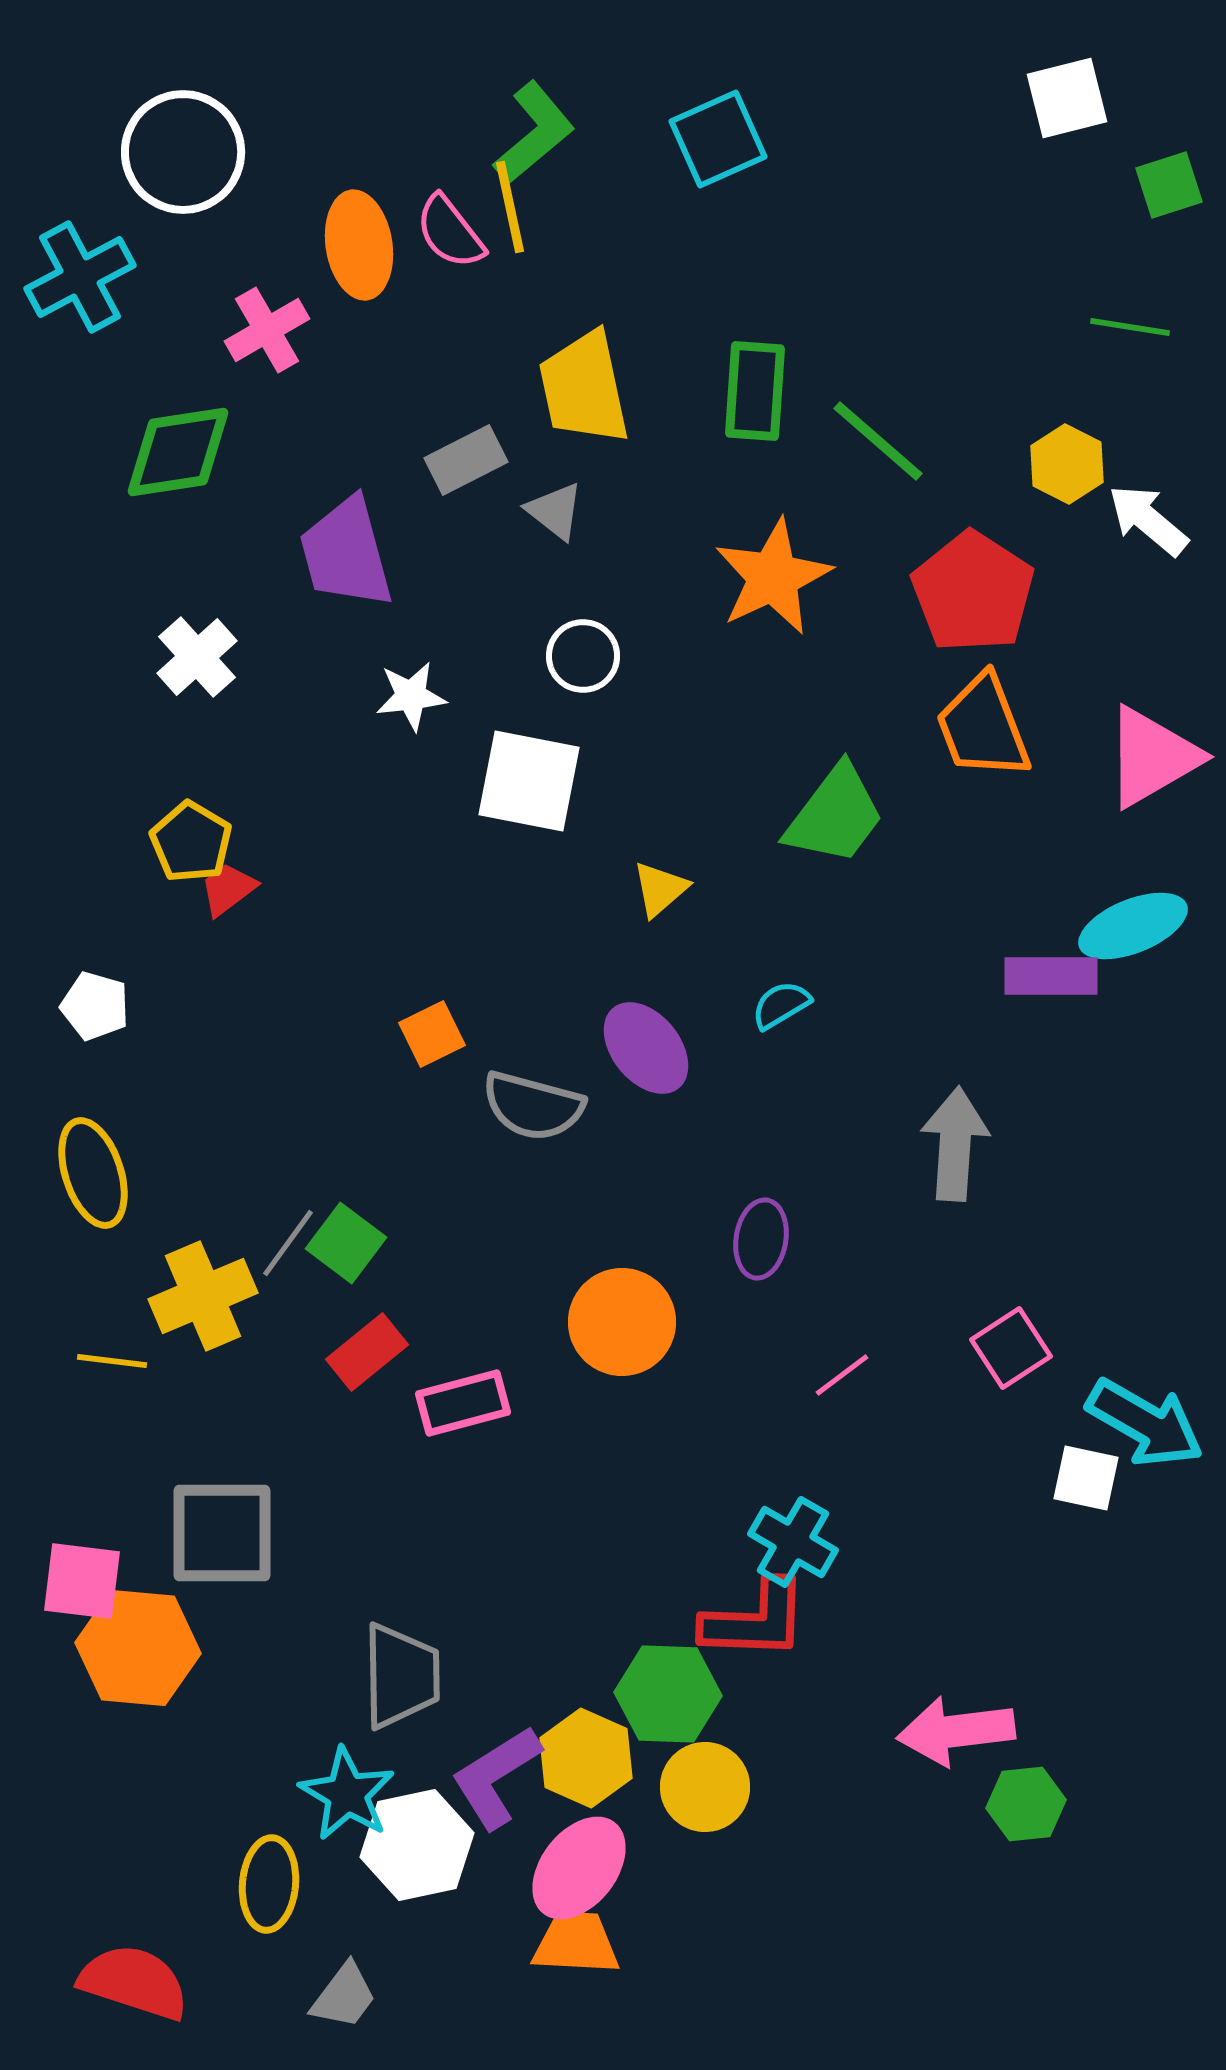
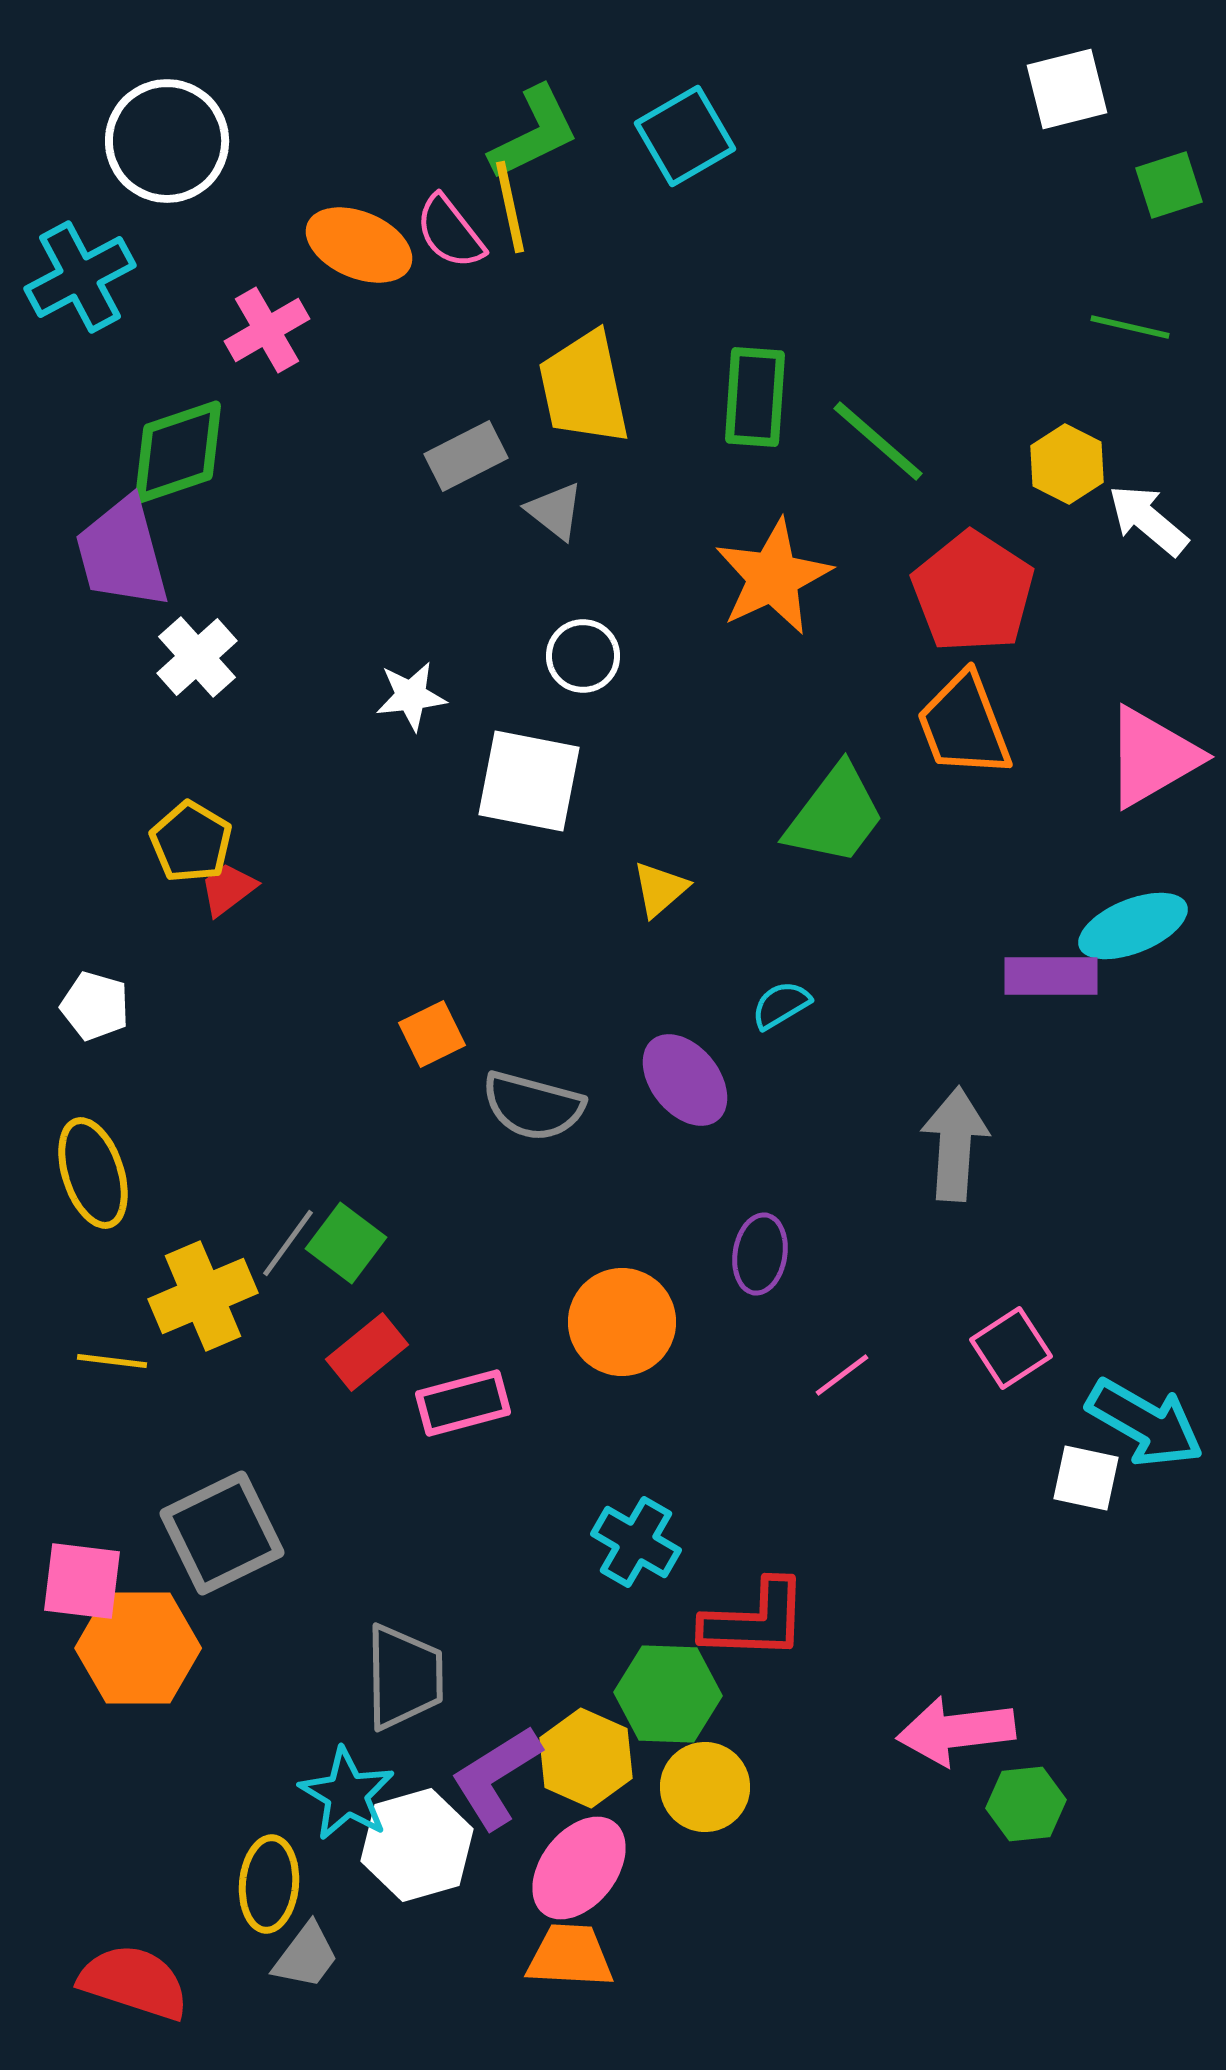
white square at (1067, 98): moved 9 px up
green L-shape at (534, 133): rotated 14 degrees clockwise
cyan square at (718, 139): moved 33 px left, 3 px up; rotated 6 degrees counterclockwise
white circle at (183, 152): moved 16 px left, 11 px up
orange ellipse at (359, 245): rotated 58 degrees counterclockwise
green line at (1130, 327): rotated 4 degrees clockwise
green rectangle at (755, 391): moved 6 px down
green diamond at (178, 452): rotated 10 degrees counterclockwise
gray rectangle at (466, 460): moved 4 px up
purple trapezoid at (346, 553): moved 224 px left
orange trapezoid at (983, 727): moved 19 px left, 2 px up
purple ellipse at (646, 1048): moved 39 px right, 32 px down
purple ellipse at (761, 1239): moved 1 px left, 15 px down
gray square at (222, 1533): rotated 26 degrees counterclockwise
cyan cross at (793, 1542): moved 157 px left
orange hexagon at (138, 1648): rotated 5 degrees counterclockwise
gray trapezoid at (401, 1676): moved 3 px right, 1 px down
white hexagon at (417, 1845): rotated 4 degrees counterclockwise
orange trapezoid at (576, 1943): moved 6 px left, 13 px down
gray trapezoid at (344, 1996): moved 38 px left, 40 px up
